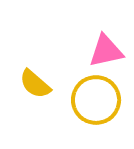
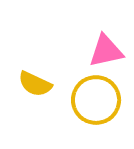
yellow semicircle: rotated 16 degrees counterclockwise
